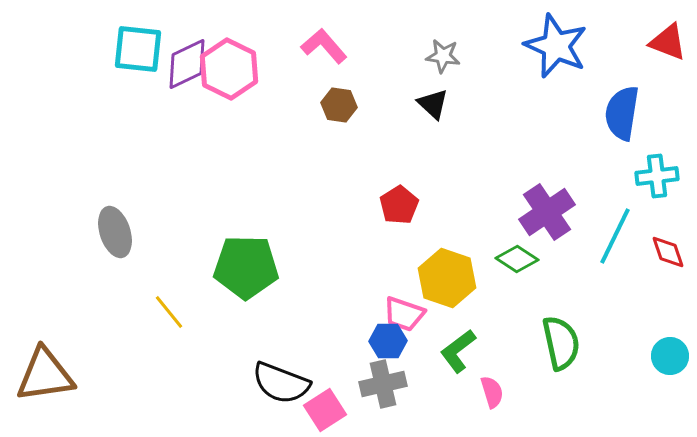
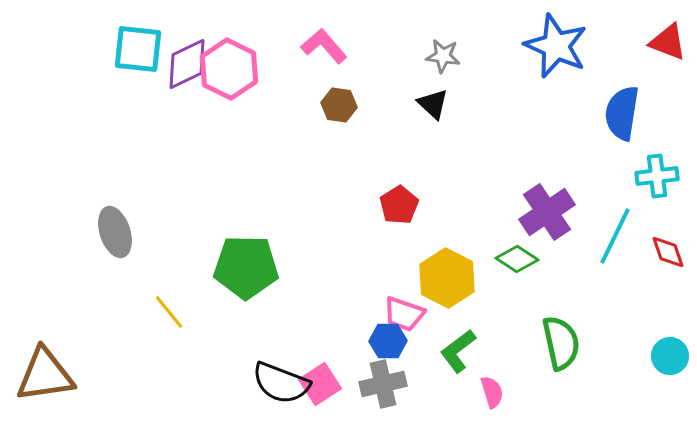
yellow hexagon: rotated 8 degrees clockwise
pink square: moved 5 px left, 26 px up
